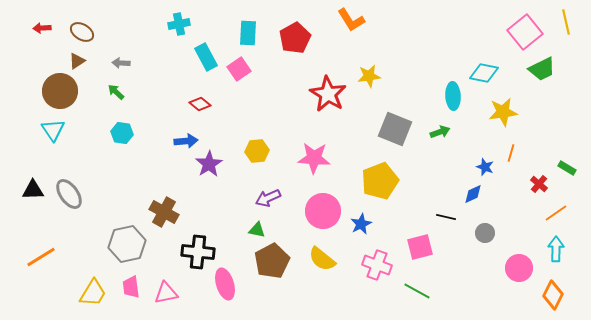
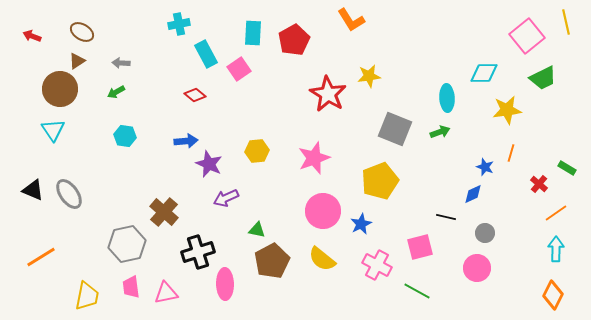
red arrow at (42, 28): moved 10 px left, 8 px down; rotated 24 degrees clockwise
pink square at (525, 32): moved 2 px right, 4 px down
cyan rectangle at (248, 33): moved 5 px right
red pentagon at (295, 38): moved 1 px left, 2 px down
cyan rectangle at (206, 57): moved 3 px up
green trapezoid at (542, 69): moved 1 px right, 9 px down
cyan diamond at (484, 73): rotated 12 degrees counterclockwise
brown circle at (60, 91): moved 2 px up
green arrow at (116, 92): rotated 72 degrees counterclockwise
cyan ellipse at (453, 96): moved 6 px left, 2 px down
red diamond at (200, 104): moved 5 px left, 9 px up
yellow star at (503, 112): moved 4 px right, 2 px up
cyan hexagon at (122, 133): moved 3 px right, 3 px down
pink star at (314, 158): rotated 24 degrees counterclockwise
purple star at (209, 164): rotated 16 degrees counterclockwise
black triangle at (33, 190): rotated 25 degrees clockwise
purple arrow at (268, 198): moved 42 px left
brown cross at (164, 212): rotated 12 degrees clockwise
black cross at (198, 252): rotated 24 degrees counterclockwise
pink cross at (377, 265): rotated 8 degrees clockwise
pink circle at (519, 268): moved 42 px left
pink ellipse at (225, 284): rotated 16 degrees clockwise
yellow trapezoid at (93, 293): moved 6 px left, 3 px down; rotated 20 degrees counterclockwise
